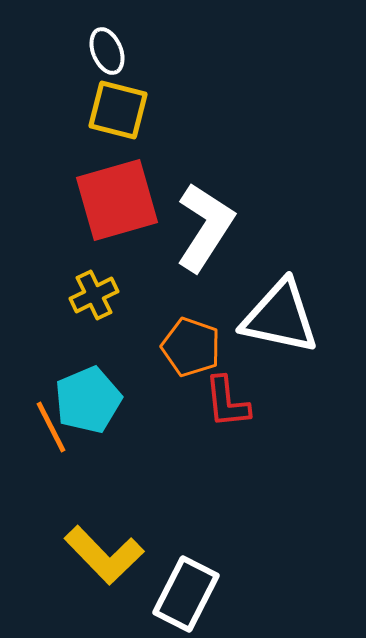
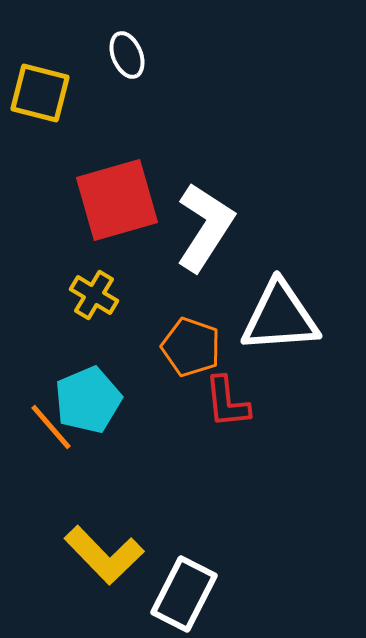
white ellipse: moved 20 px right, 4 px down
yellow square: moved 78 px left, 17 px up
yellow cross: rotated 33 degrees counterclockwise
white triangle: rotated 16 degrees counterclockwise
orange line: rotated 14 degrees counterclockwise
white rectangle: moved 2 px left
